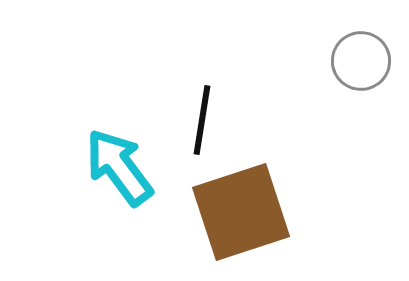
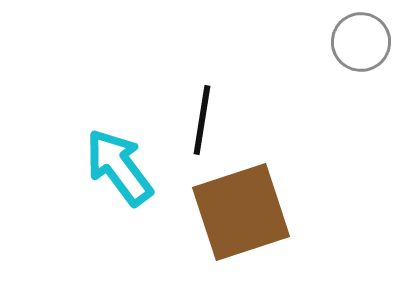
gray circle: moved 19 px up
